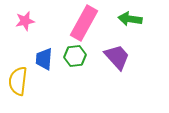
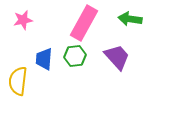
pink star: moved 2 px left, 1 px up
